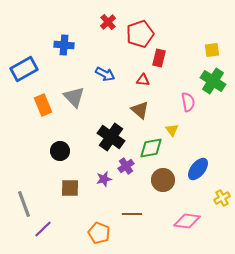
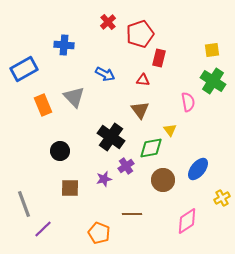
brown triangle: rotated 12 degrees clockwise
yellow triangle: moved 2 px left
pink diamond: rotated 40 degrees counterclockwise
